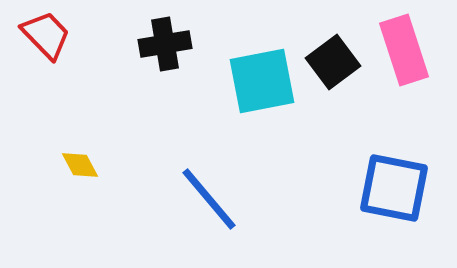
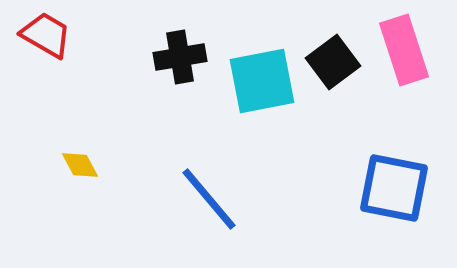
red trapezoid: rotated 16 degrees counterclockwise
black cross: moved 15 px right, 13 px down
